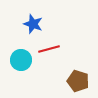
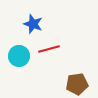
cyan circle: moved 2 px left, 4 px up
brown pentagon: moved 1 px left, 3 px down; rotated 25 degrees counterclockwise
